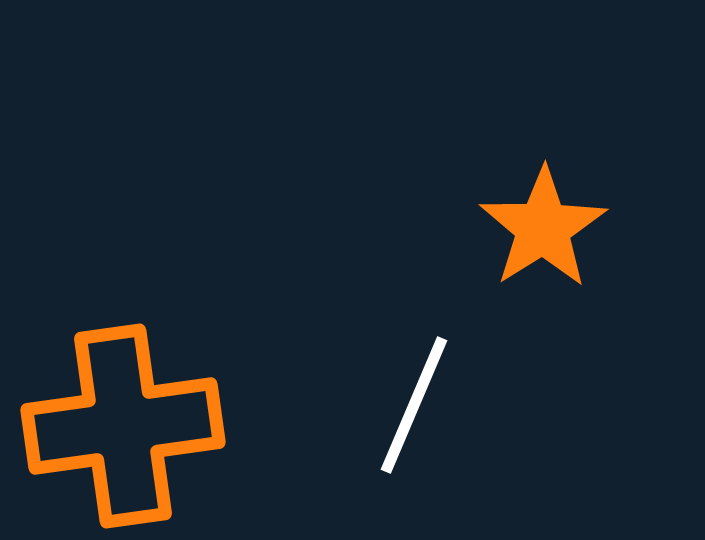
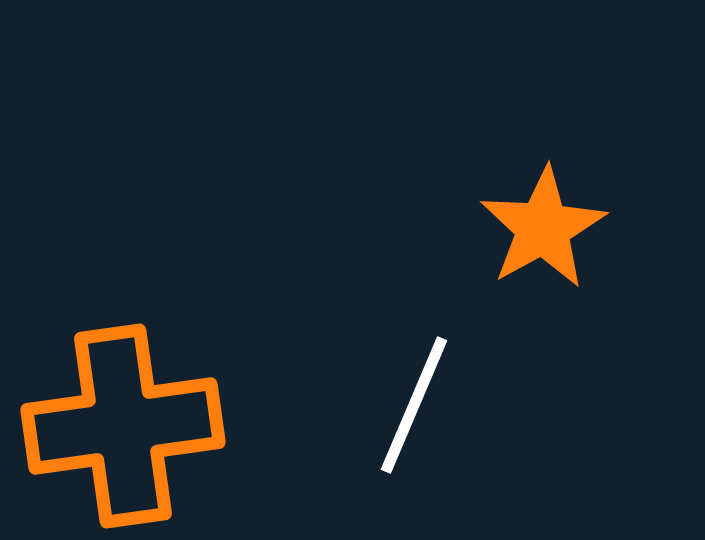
orange star: rotated 3 degrees clockwise
